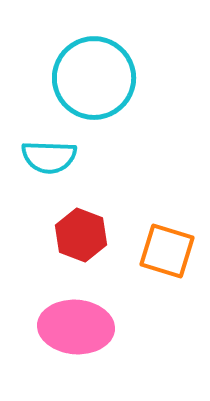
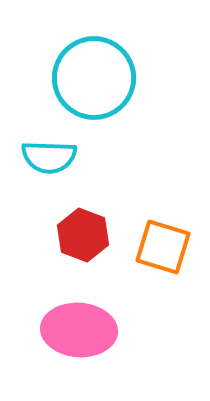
red hexagon: moved 2 px right
orange square: moved 4 px left, 4 px up
pink ellipse: moved 3 px right, 3 px down
